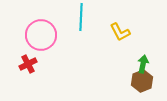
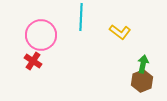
yellow L-shape: rotated 25 degrees counterclockwise
red cross: moved 5 px right, 3 px up; rotated 30 degrees counterclockwise
